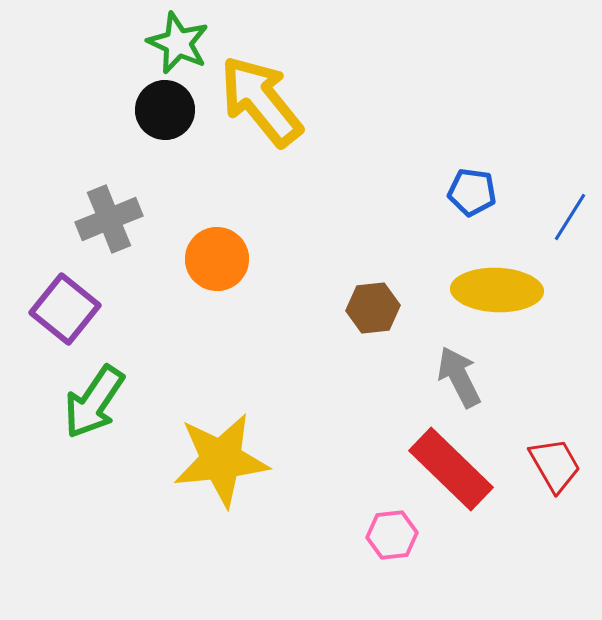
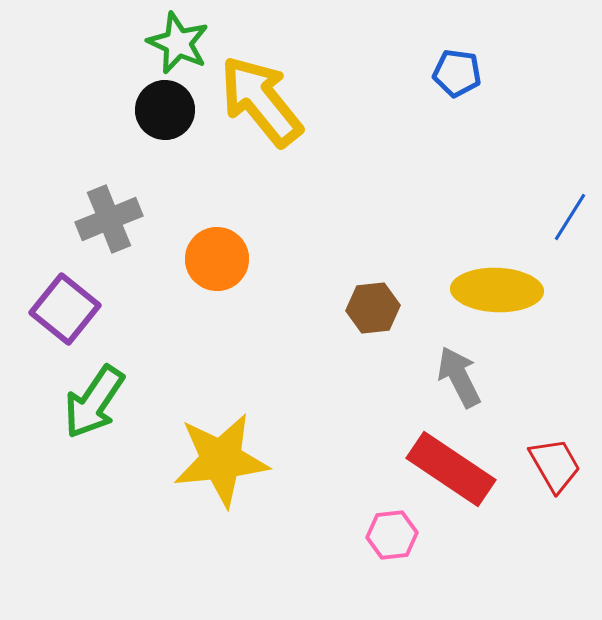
blue pentagon: moved 15 px left, 119 px up
red rectangle: rotated 10 degrees counterclockwise
